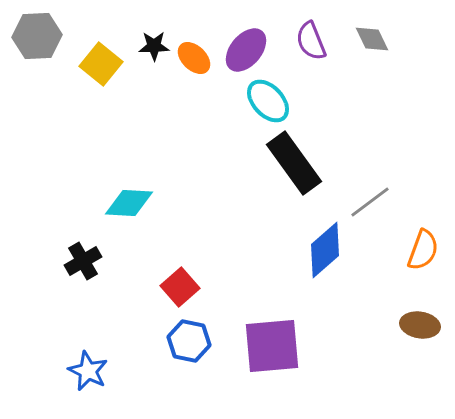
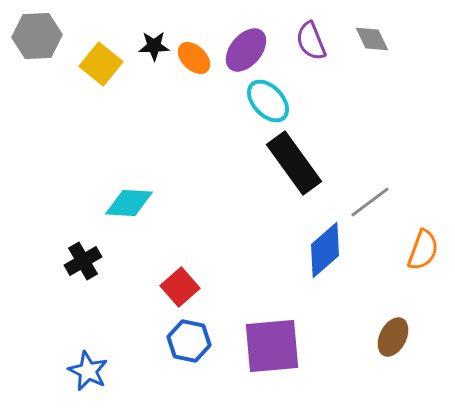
brown ellipse: moved 27 px left, 12 px down; rotated 72 degrees counterclockwise
